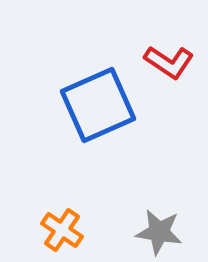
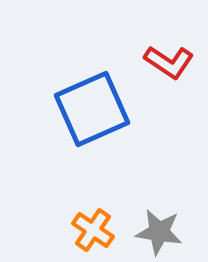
blue square: moved 6 px left, 4 px down
orange cross: moved 31 px right
